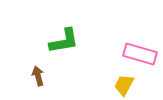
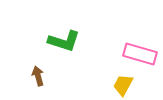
green L-shape: rotated 28 degrees clockwise
yellow trapezoid: moved 1 px left
